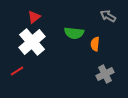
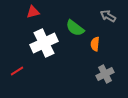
red triangle: moved 1 px left, 5 px up; rotated 24 degrees clockwise
green semicircle: moved 1 px right, 5 px up; rotated 30 degrees clockwise
white cross: moved 12 px right, 1 px down; rotated 16 degrees clockwise
